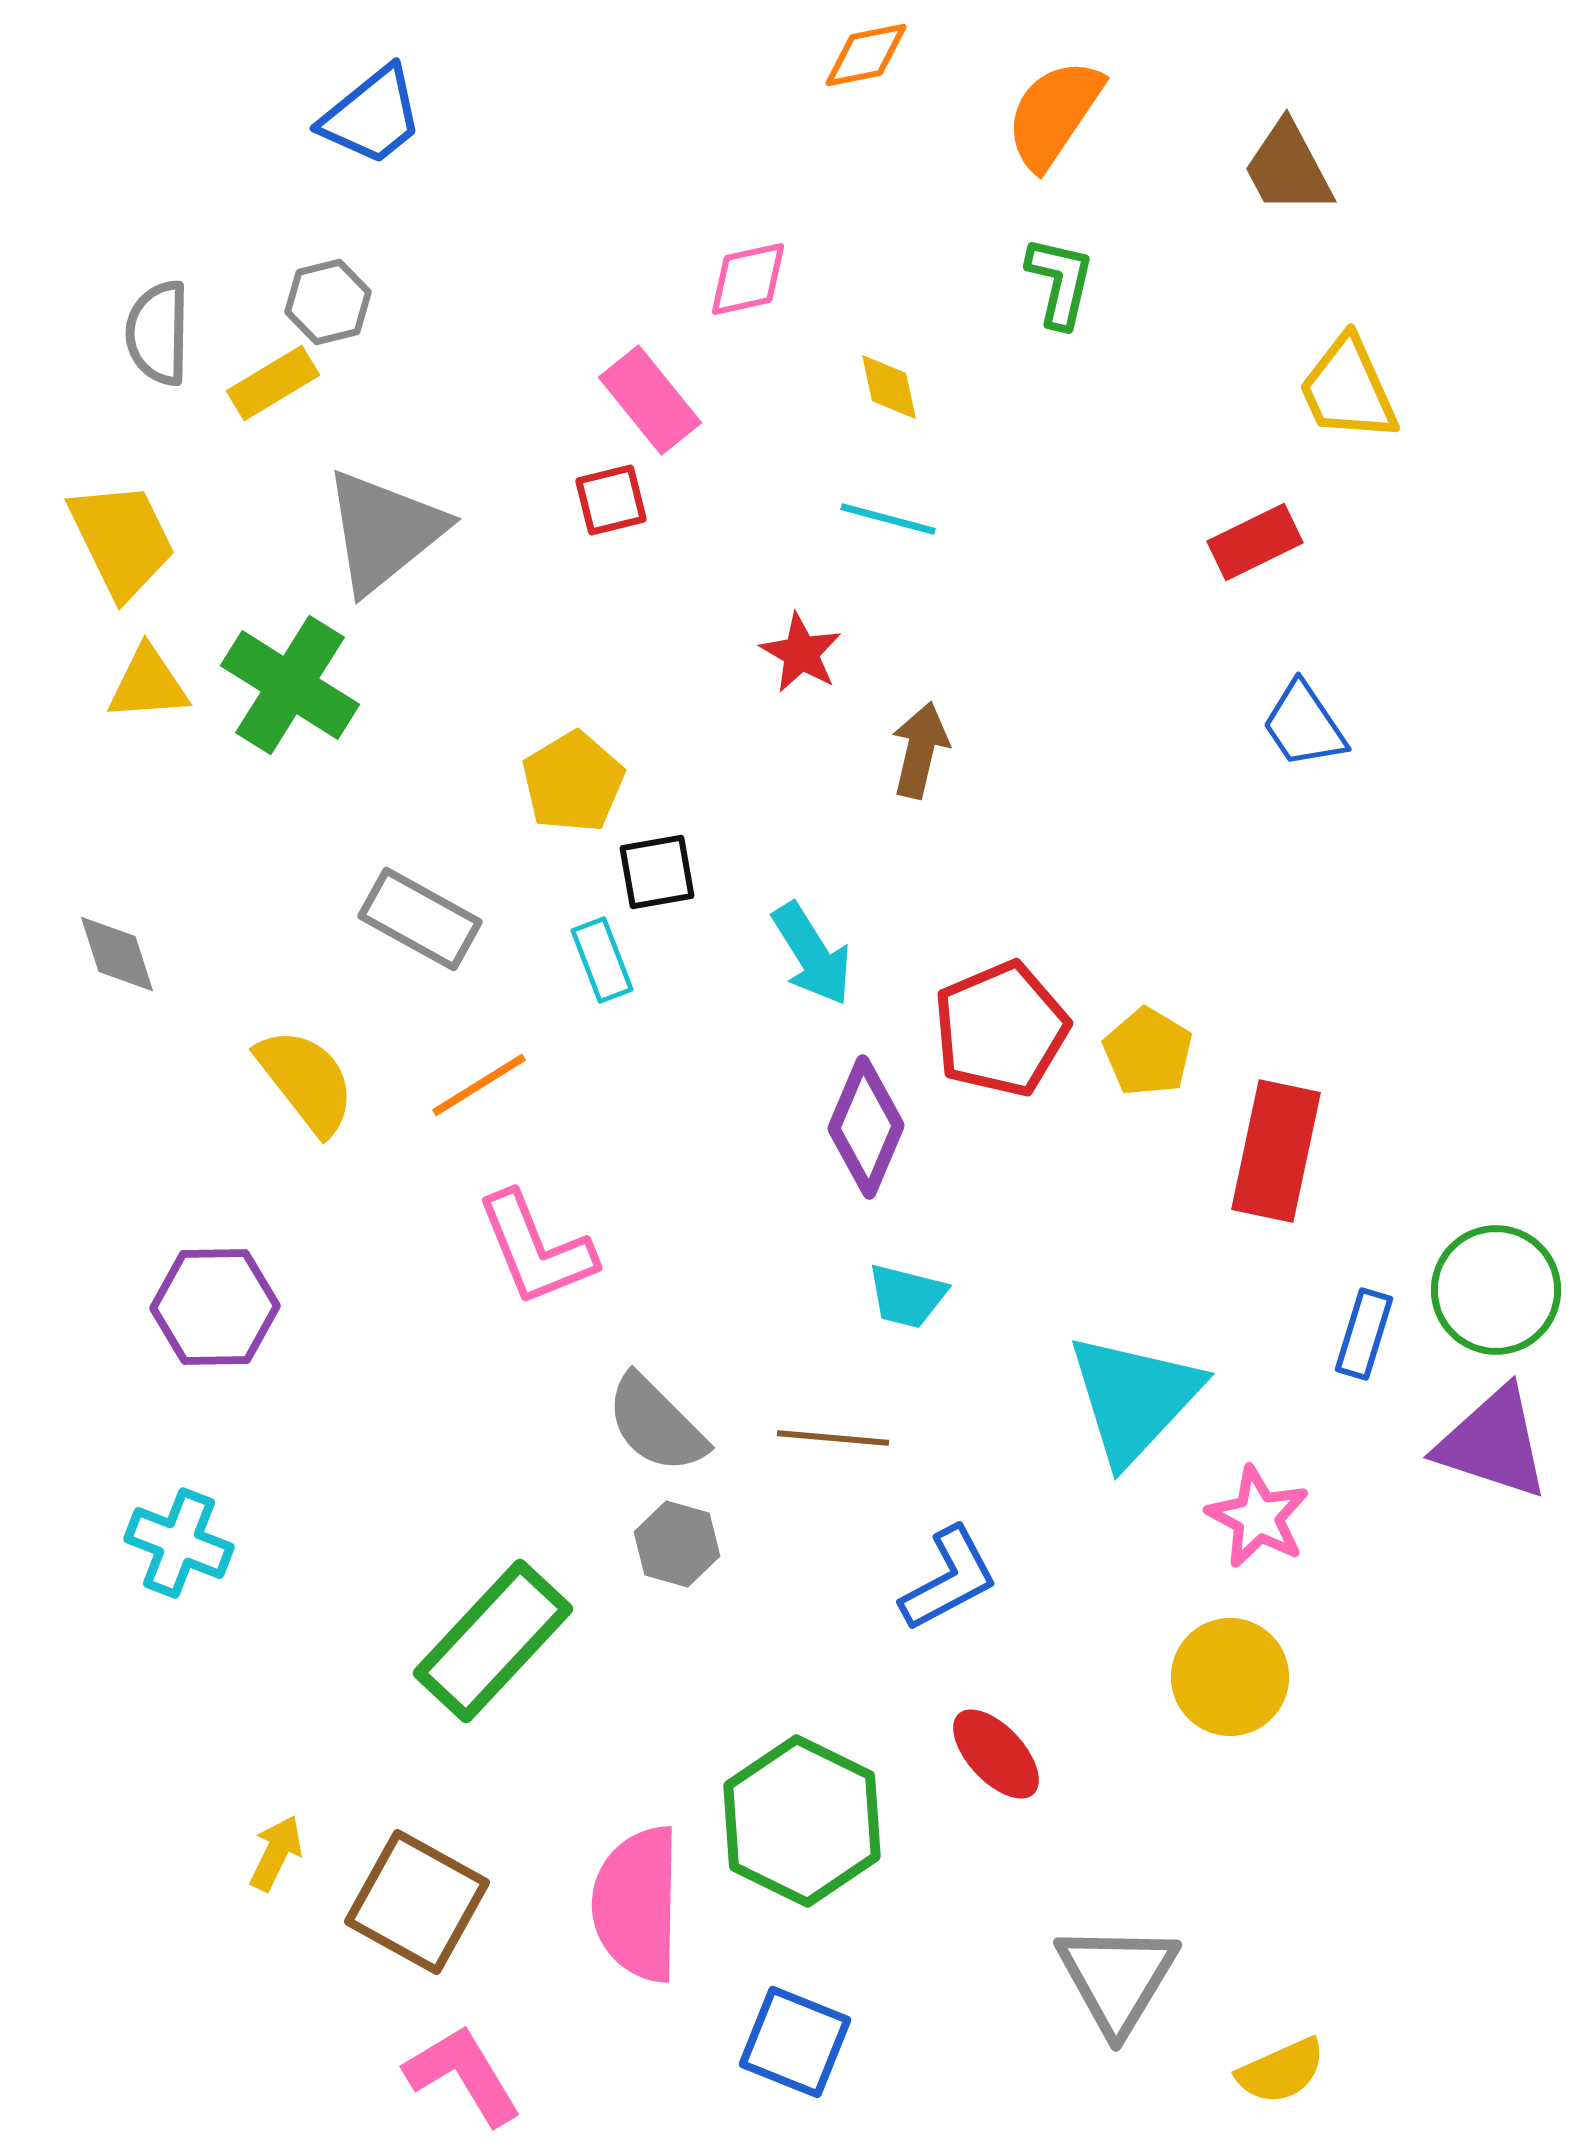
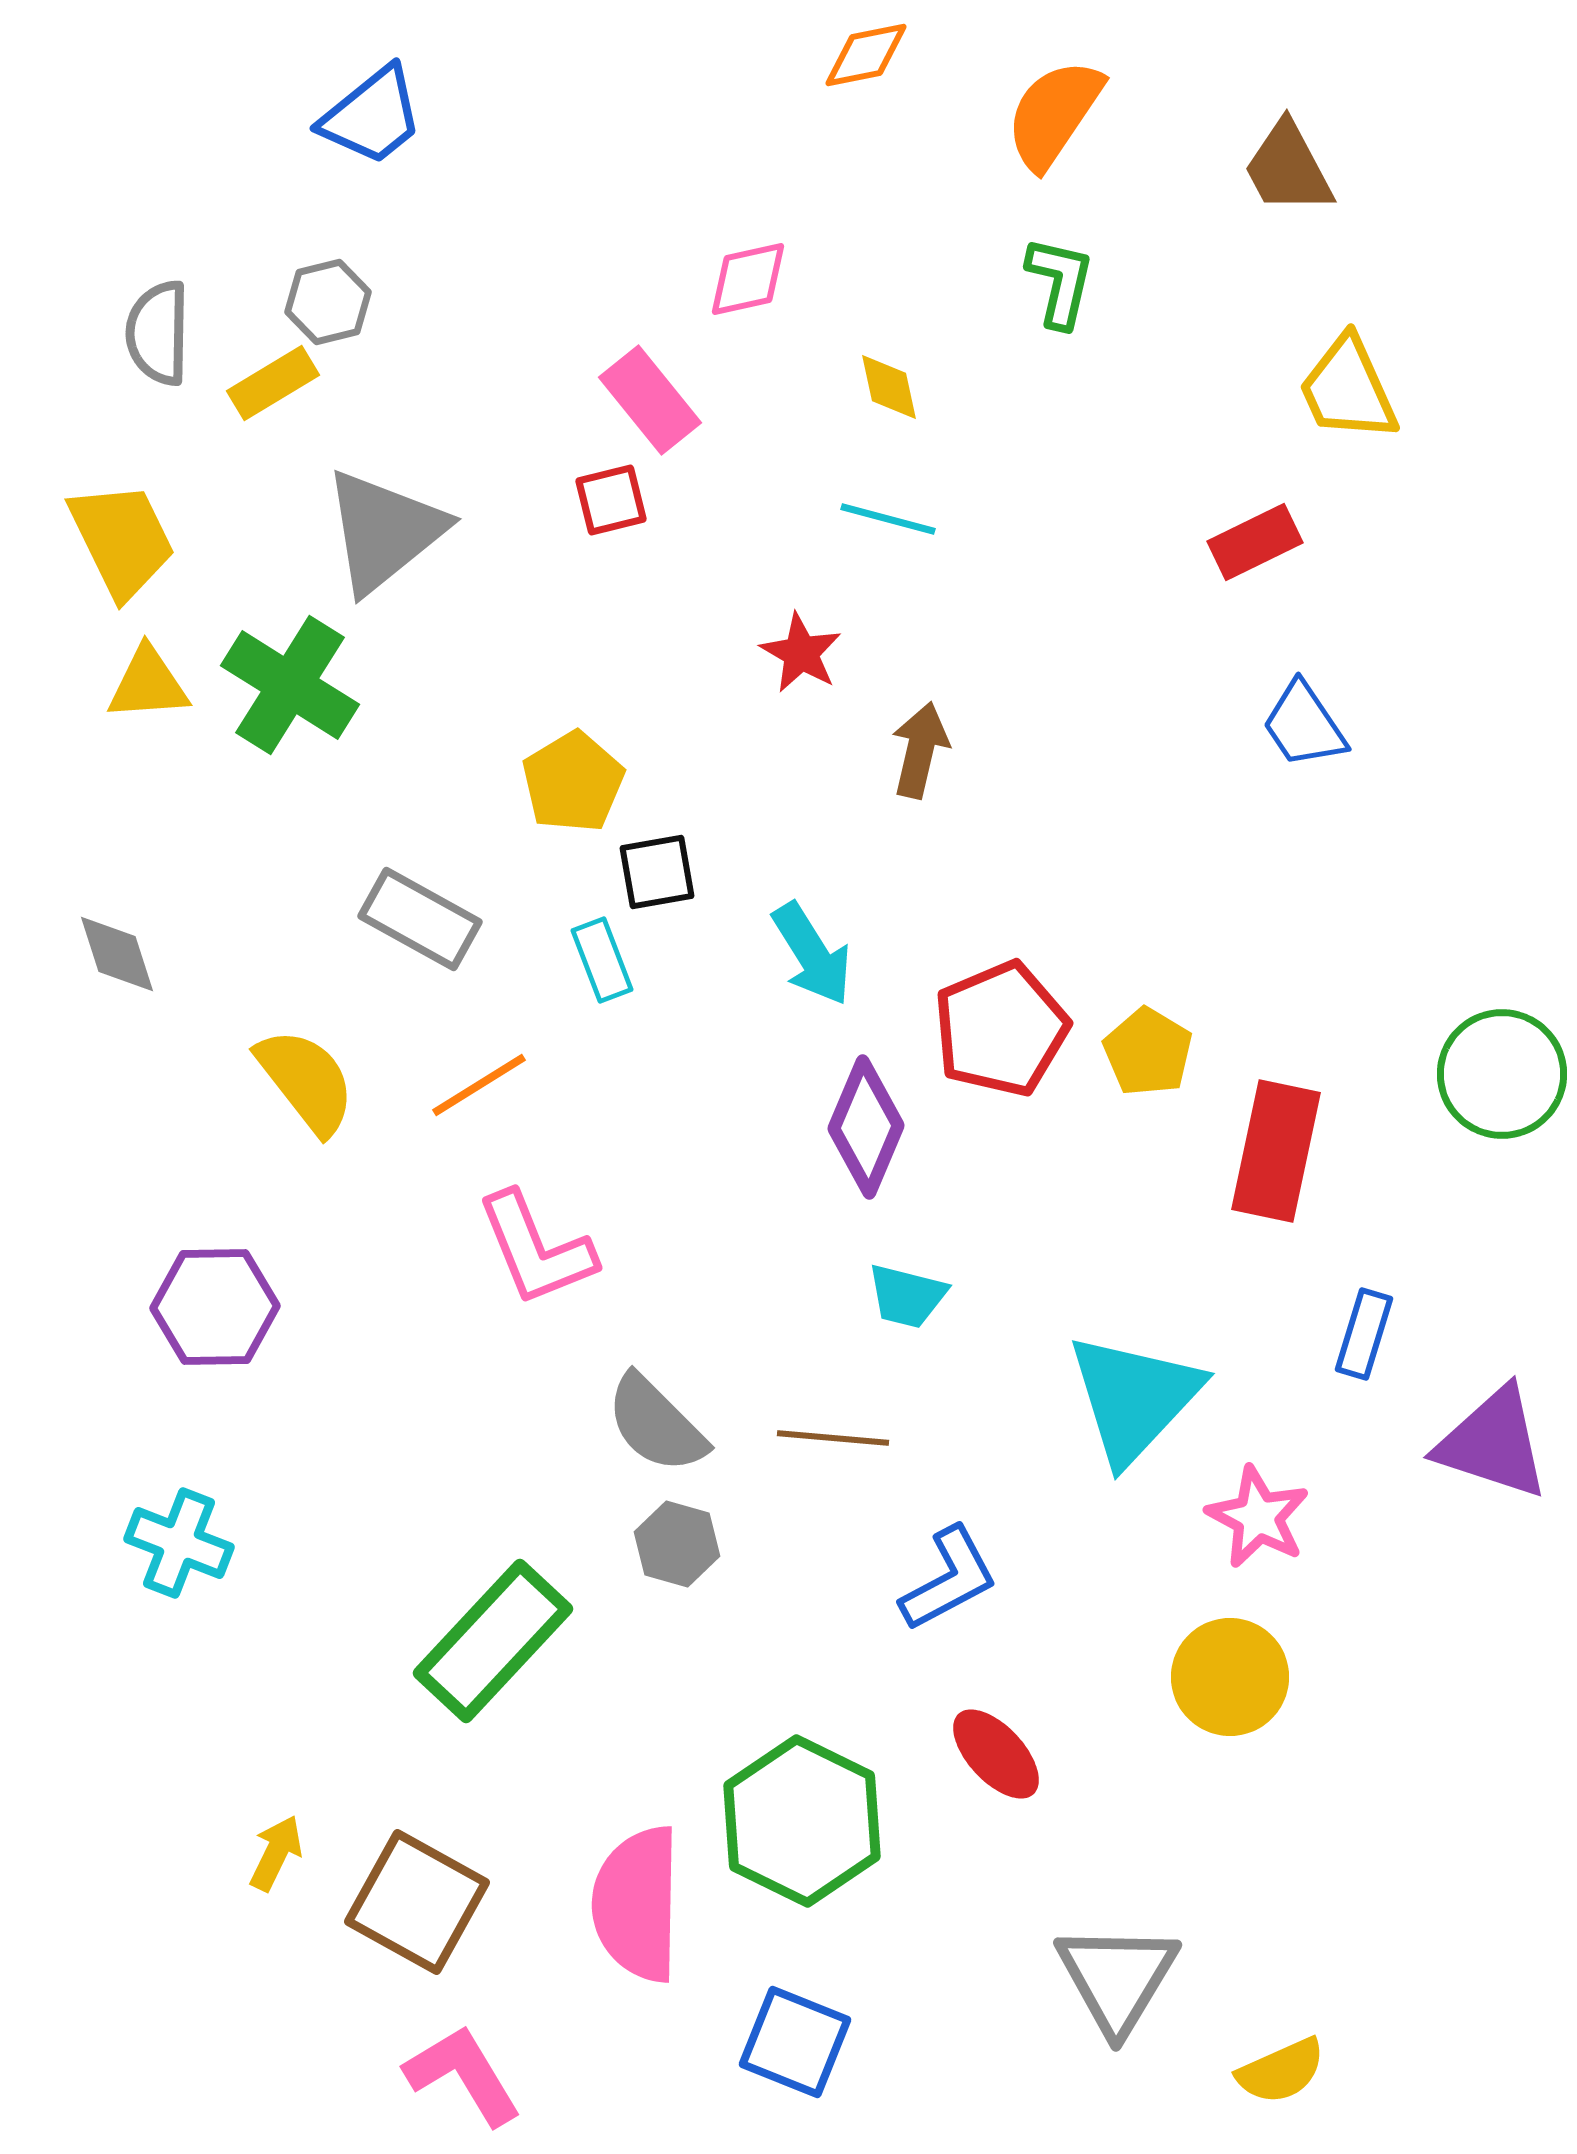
green circle at (1496, 1290): moved 6 px right, 216 px up
